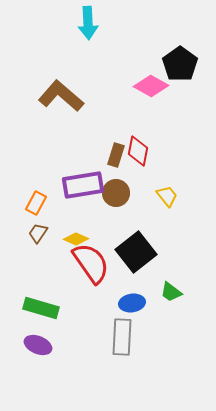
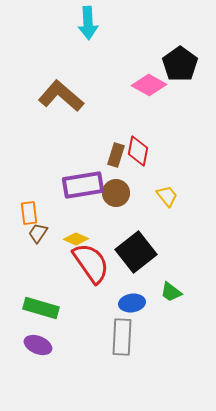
pink diamond: moved 2 px left, 1 px up
orange rectangle: moved 7 px left, 10 px down; rotated 35 degrees counterclockwise
